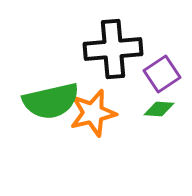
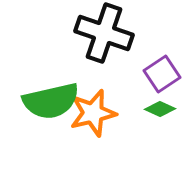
black cross: moved 9 px left, 16 px up; rotated 24 degrees clockwise
green diamond: moved 1 px right; rotated 20 degrees clockwise
